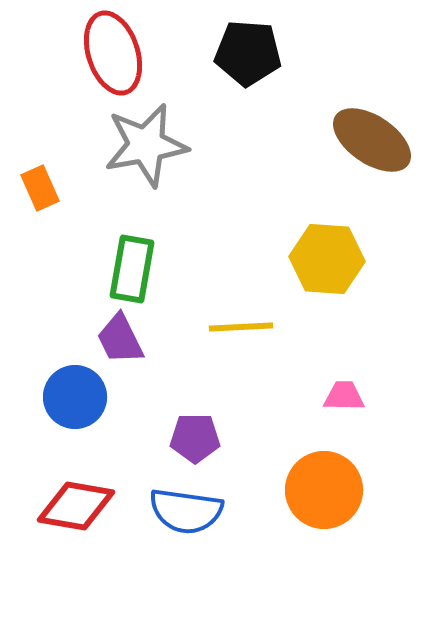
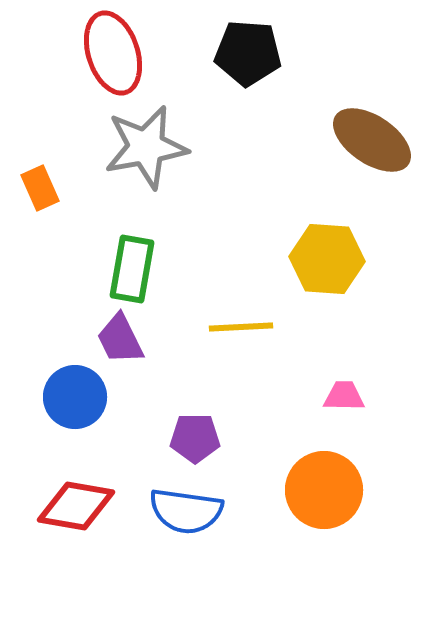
gray star: moved 2 px down
